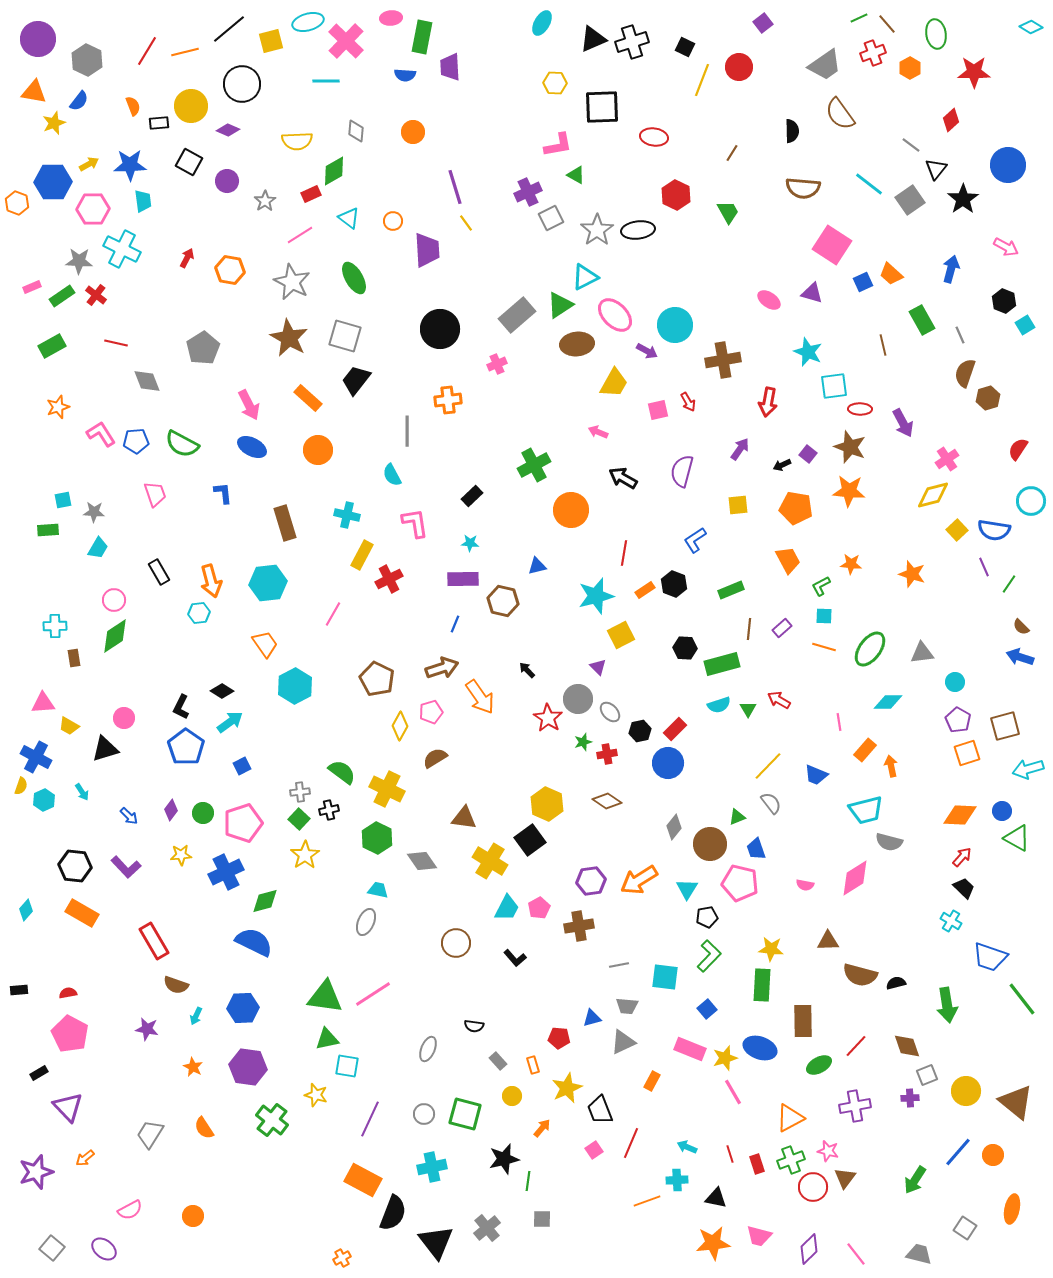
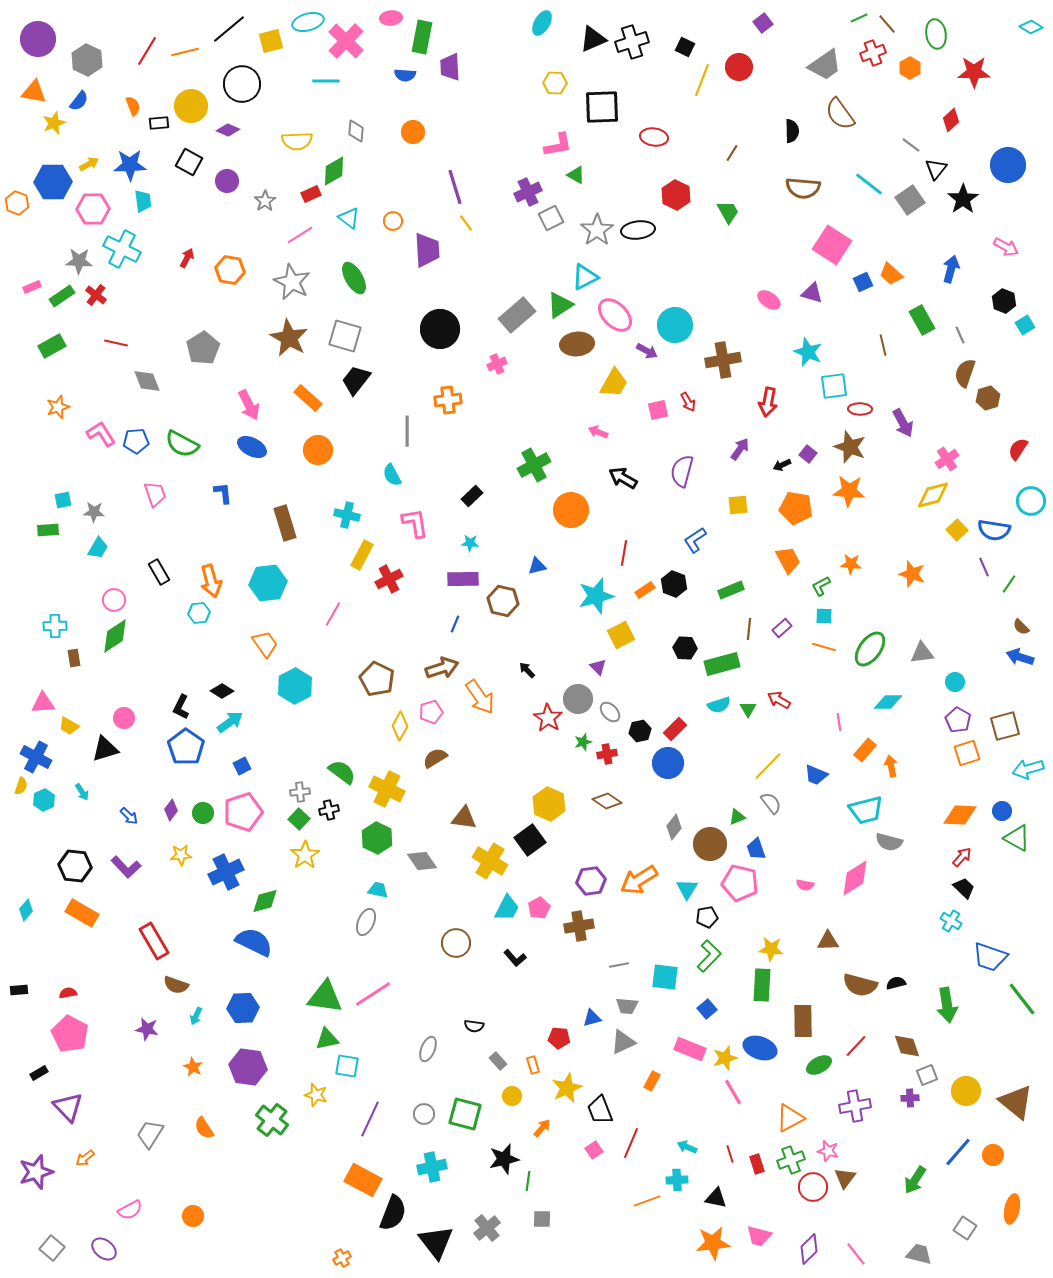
yellow hexagon at (547, 804): moved 2 px right
pink pentagon at (243, 823): moved 11 px up
brown semicircle at (860, 975): moved 10 px down
